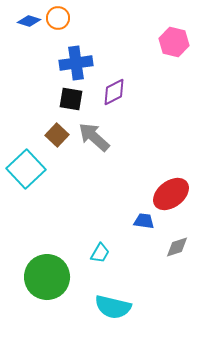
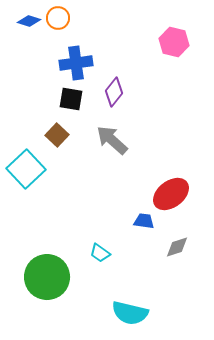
purple diamond: rotated 24 degrees counterclockwise
gray arrow: moved 18 px right, 3 px down
cyan trapezoid: rotated 95 degrees clockwise
cyan semicircle: moved 17 px right, 6 px down
